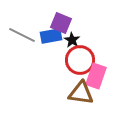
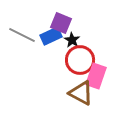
blue rectangle: rotated 15 degrees counterclockwise
brown triangle: rotated 20 degrees clockwise
